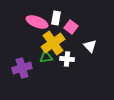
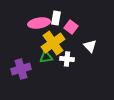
pink ellipse: moved 2 px right, 1 px down; rotated 30 degrees counterclockwise
purple cross: moved 1 px left, 1 px down
